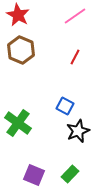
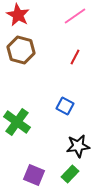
brown hexagon: rotated 8 degrees counterclockwise
green cross: moved 1 px left, 1 px up
black star: moved 15 px down; rotated 15 degrees clockwise
